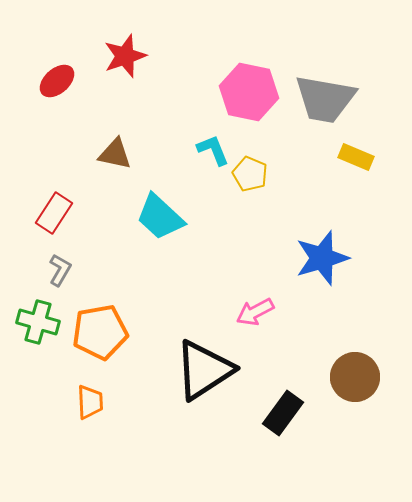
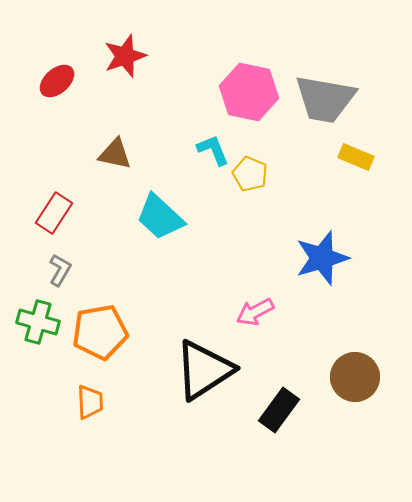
black rectangle: moved 4 px left, 3 px up
